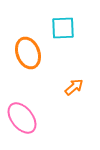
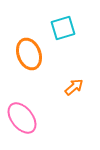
cyan square: rotated 15 degrees counterclockwise
orange ellipse: moved 1 px right, 1 px down
